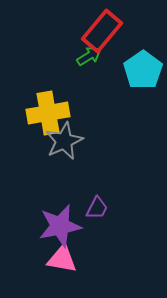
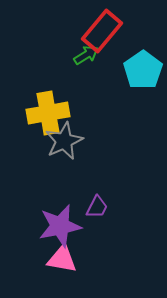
green arrow: moved 3 px left, 1 px up
purple trapezoid: moved 1 px up
